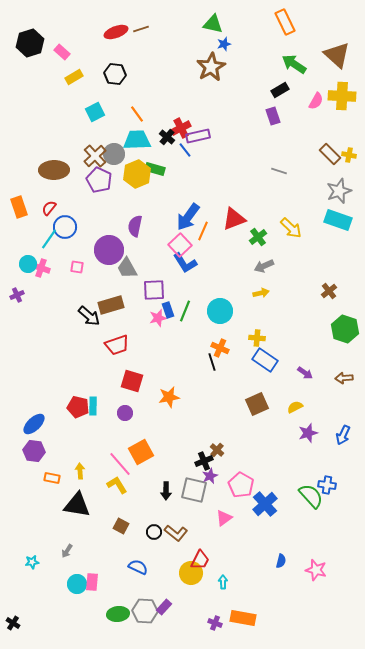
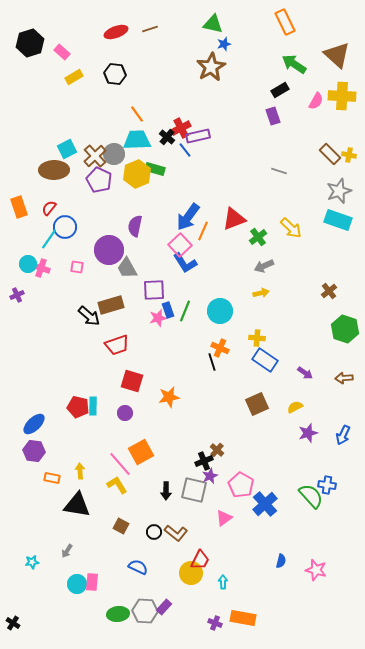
brown line at (141, 29): moved 9 px right
cyan square at (95, 112): moved 28 px left, 37 px down
